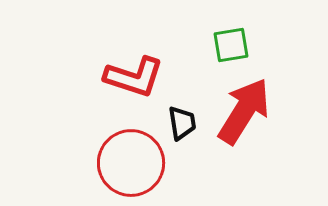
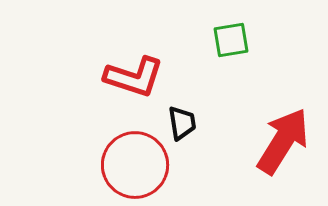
green square: moved 5 px up
red arrow: moved 39 px right, 30 px down
red circle: moved 4 px right, 2 px down
